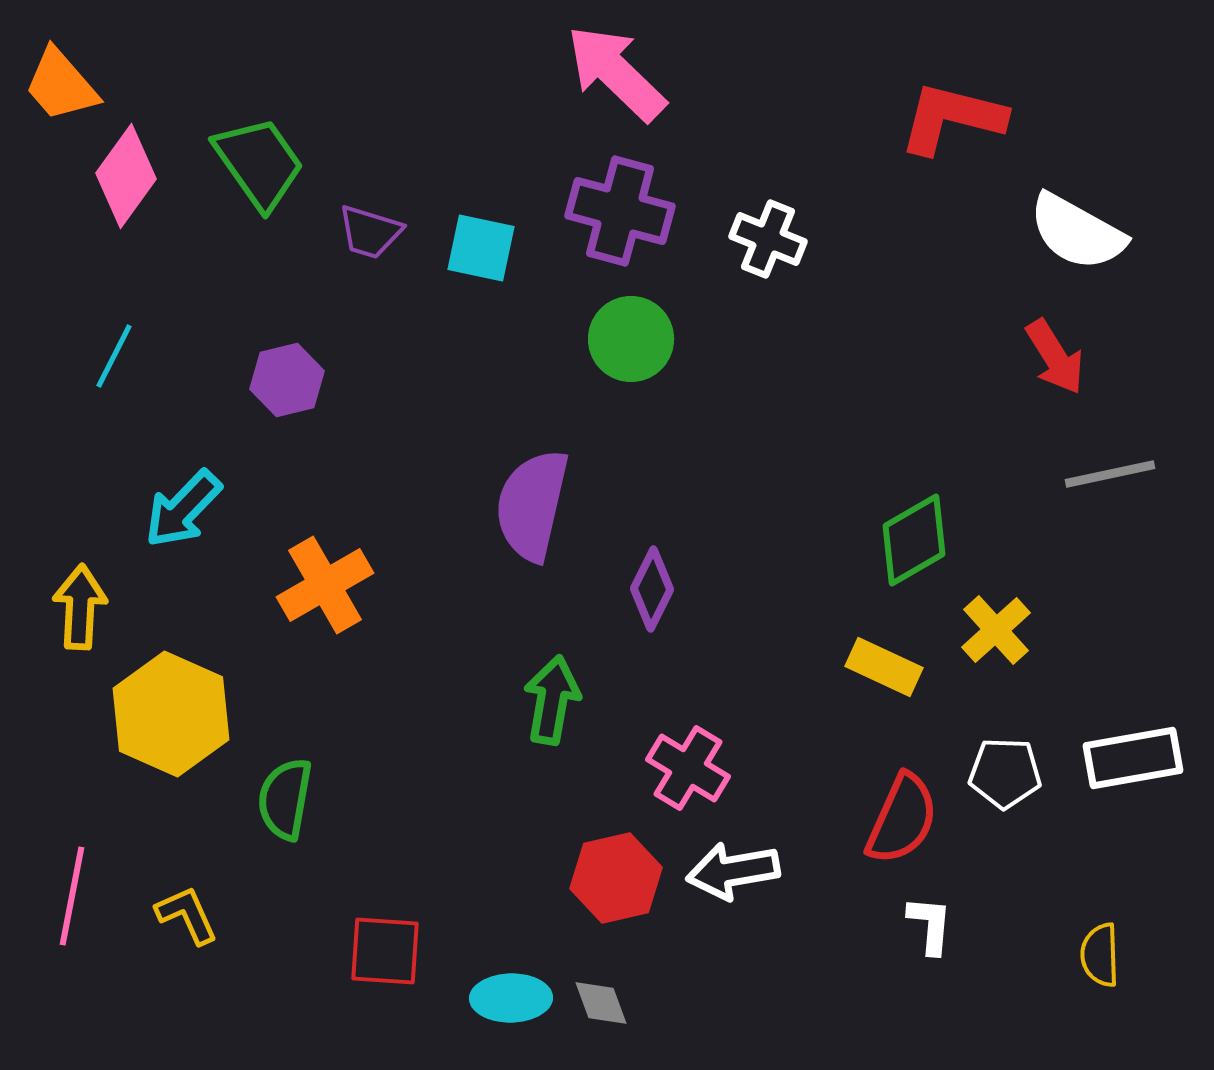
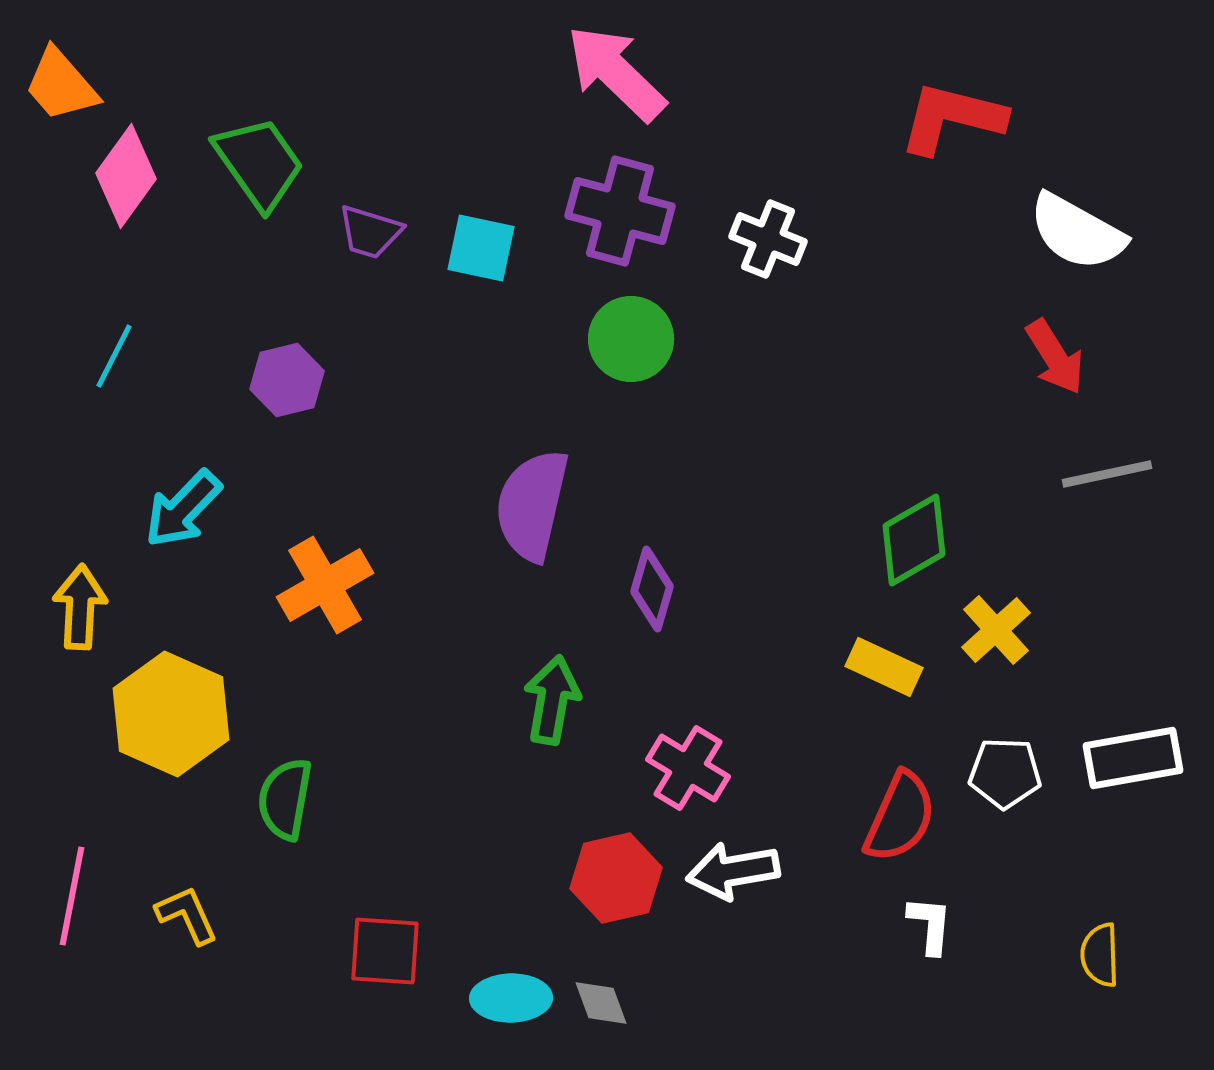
gray line: moved 3 px left
purple diamond: rotated 10 degrees counterclockwise
red semicircle: moved 2 px left, 2 px up
